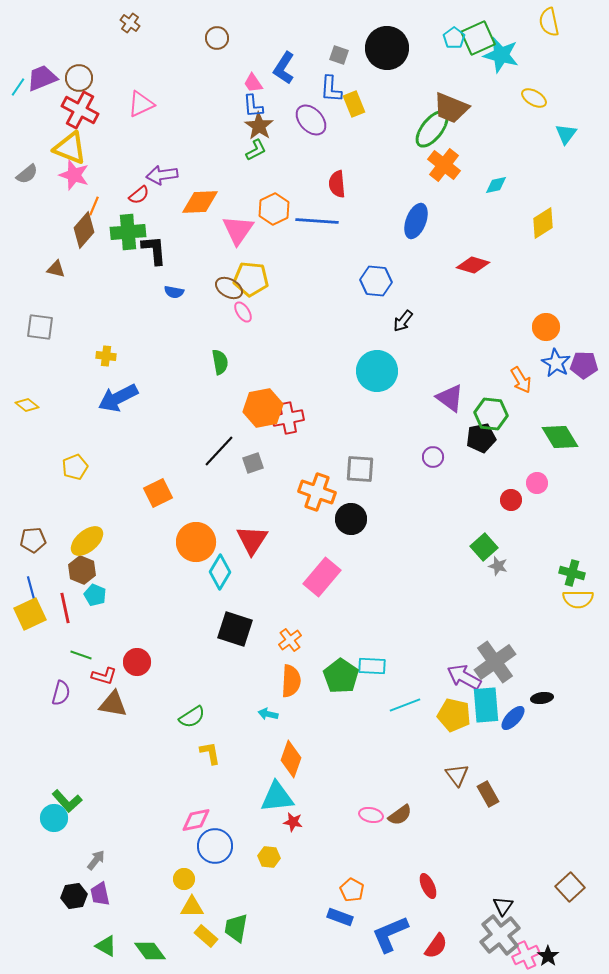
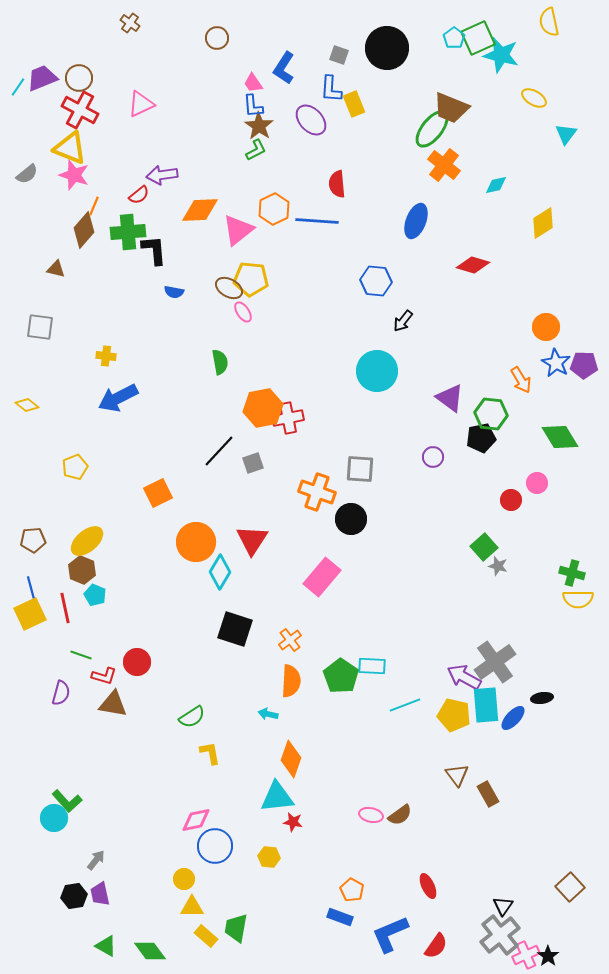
orange diamond at (200, 202): moved 8 px down
pink triangle at (238, 230): rotated 16 degrees clockwise
